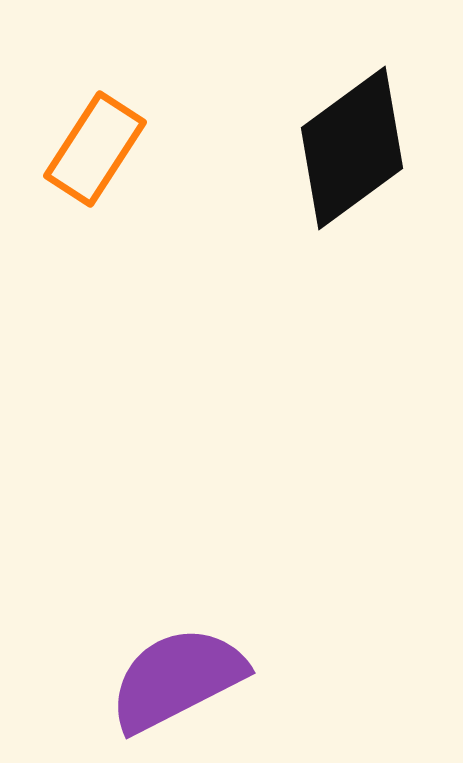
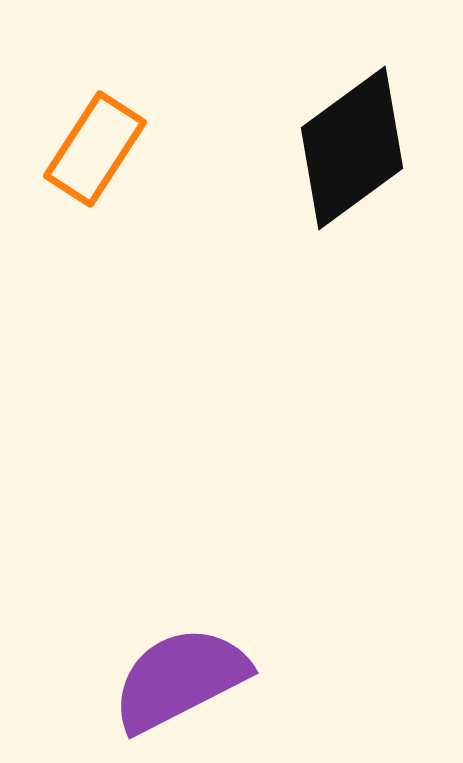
purple semicircle: moved 3 px right
